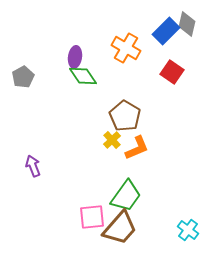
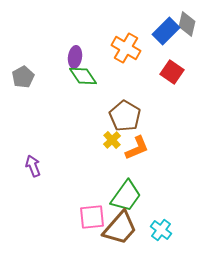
cyan cross: moved 27 px left
